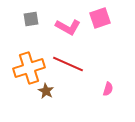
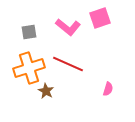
gray square: moved 2 px left, 13 px down
pink L-shape: rotated 10 degrees clockwise
